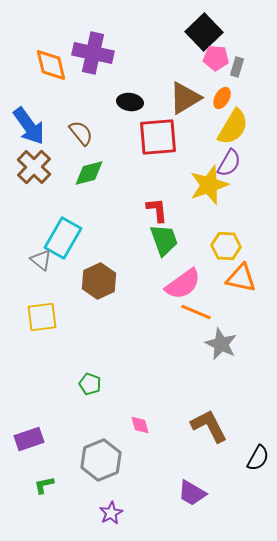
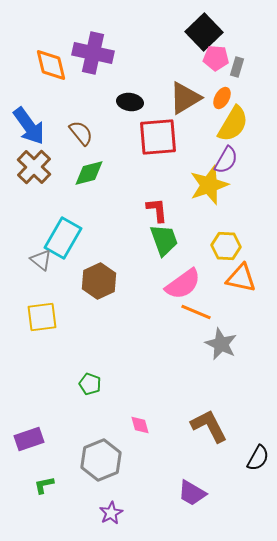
yellow semicircle: moved 3 px up
purple semicircle: moved 3 px left, 3 px up
